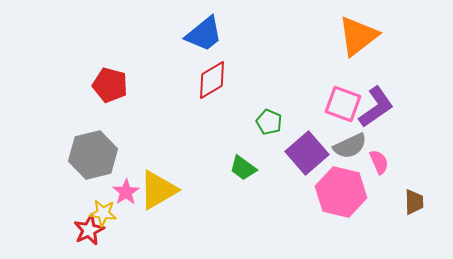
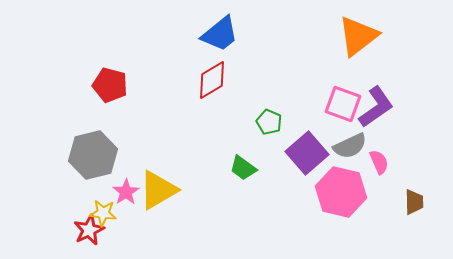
blue trapezoid: moved 16 px right
